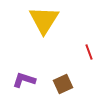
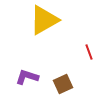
yellow triangle: rotated 28 degrees clockwise
purple L-shape: moved 3 px right, 3 px up
